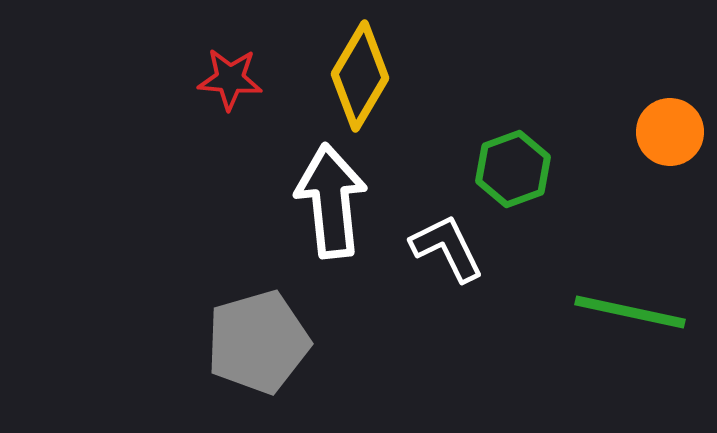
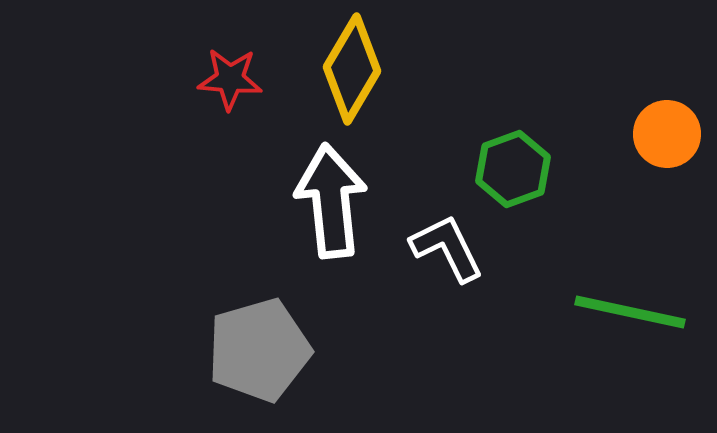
yellow diamond: moved 8 px left, 7 px up
orange circle: moved 3 px left, 2 px down
gray pentagon: moved 1 px right, 8 px down
